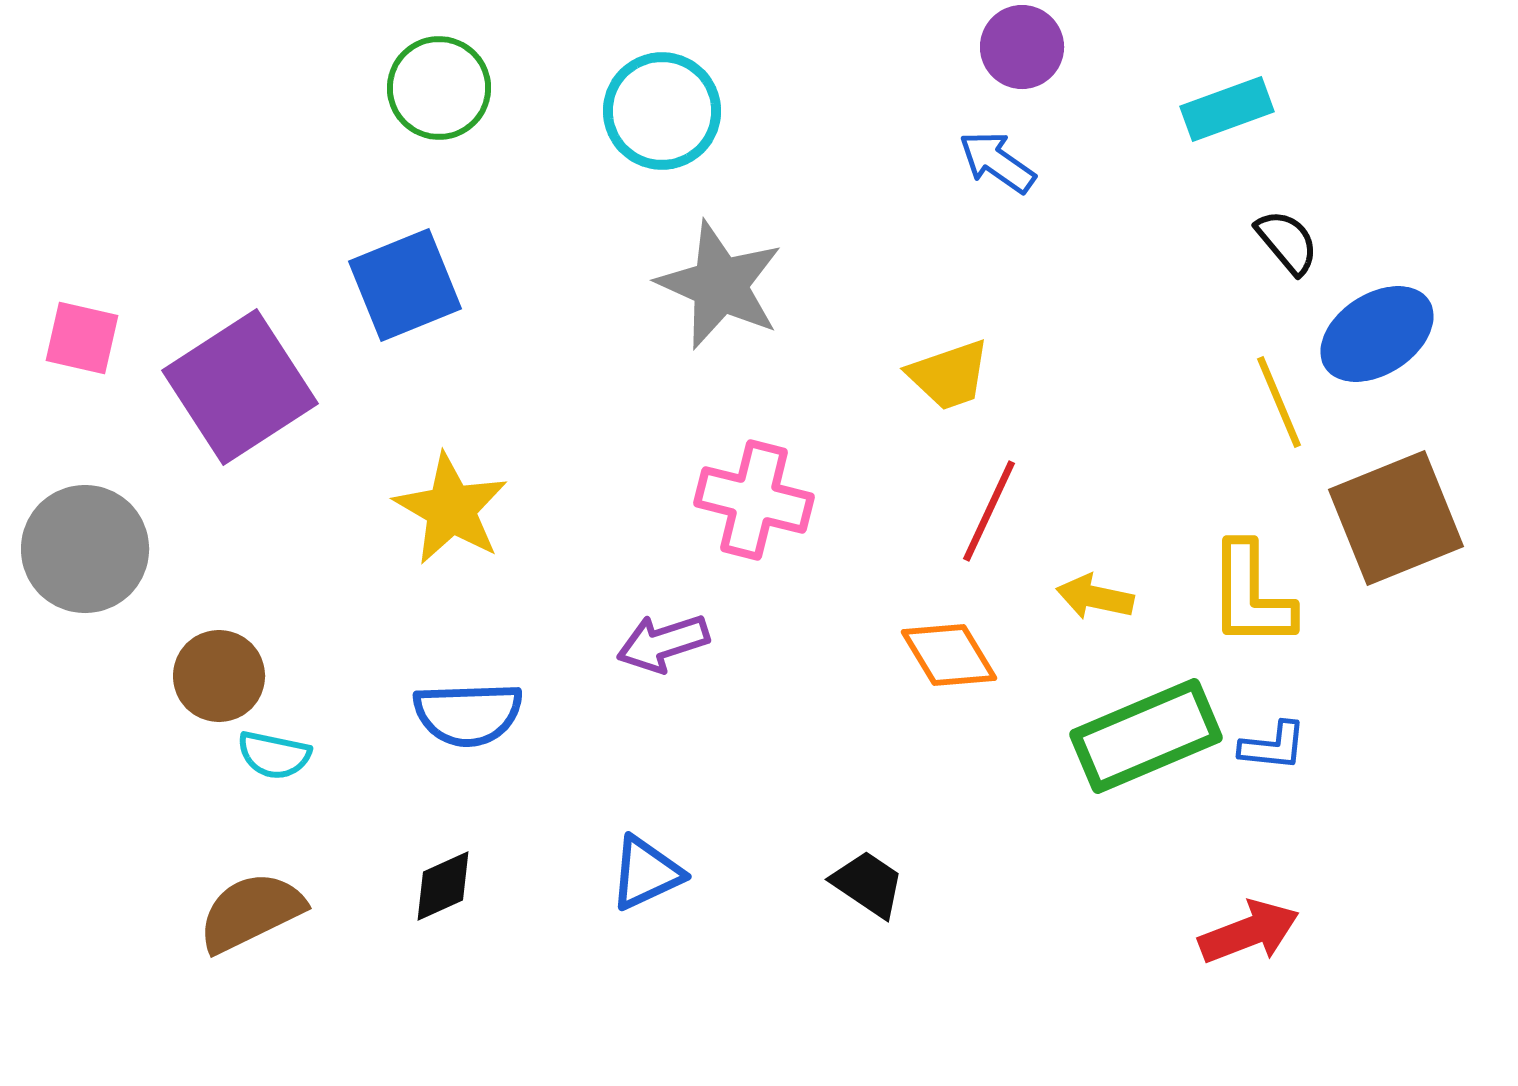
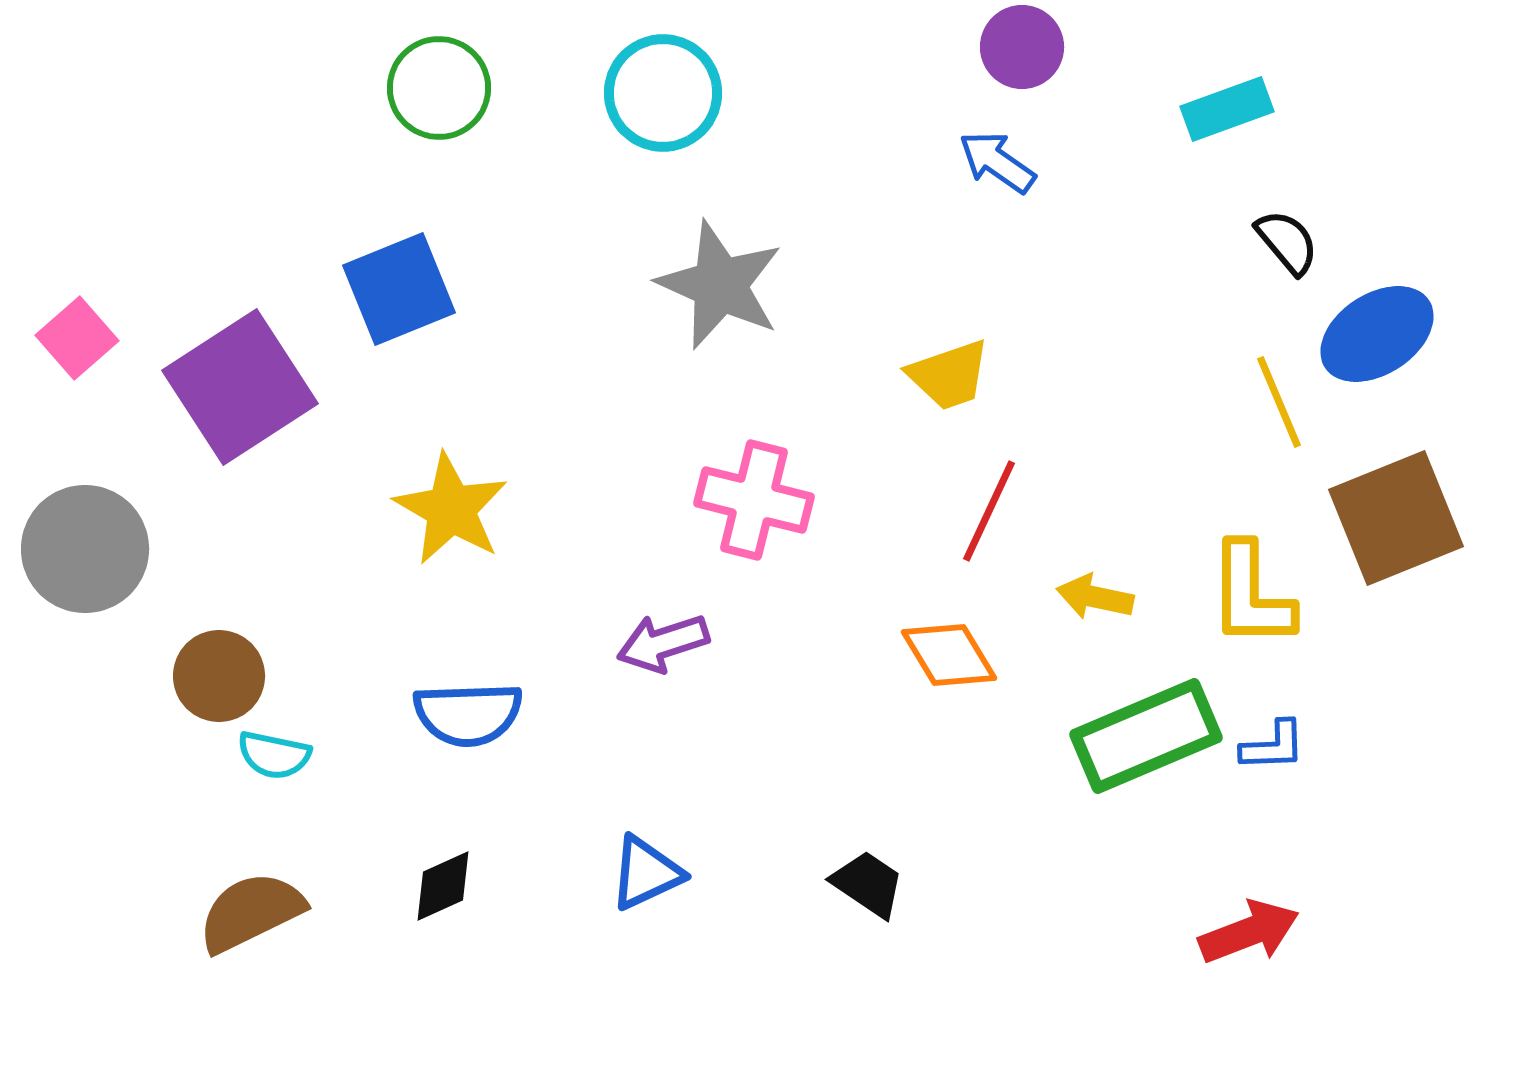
cyan circle: moved 1 px right, 18 px up
blue square: moved 6 px left, 4 px down
pink square: moved 5 px left; rotated 36 degrees clockwise
blue L-shape: rotated 8 degrees counterclockwise
